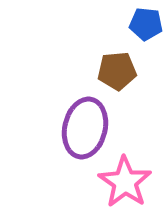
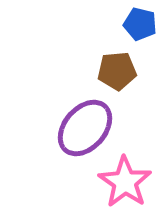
blue pentagon: moved 6 px left; rotated 8 degrees clockwise
purple ellipse: rotated 28 degrees clockwise
